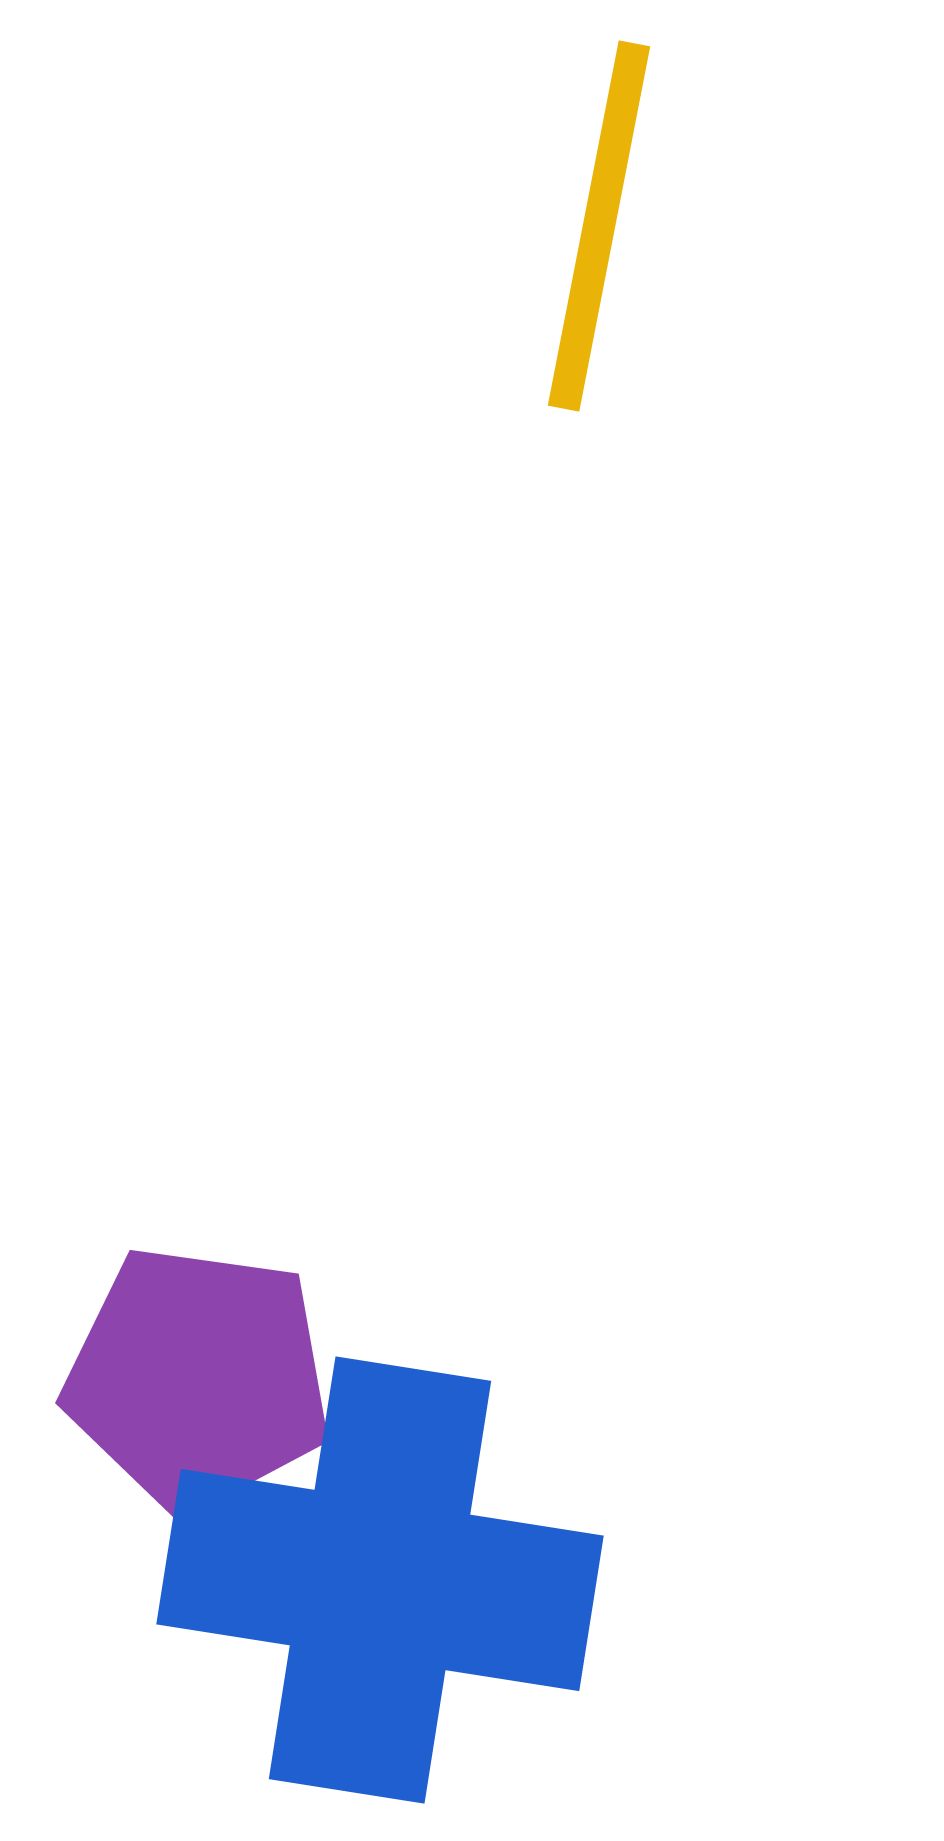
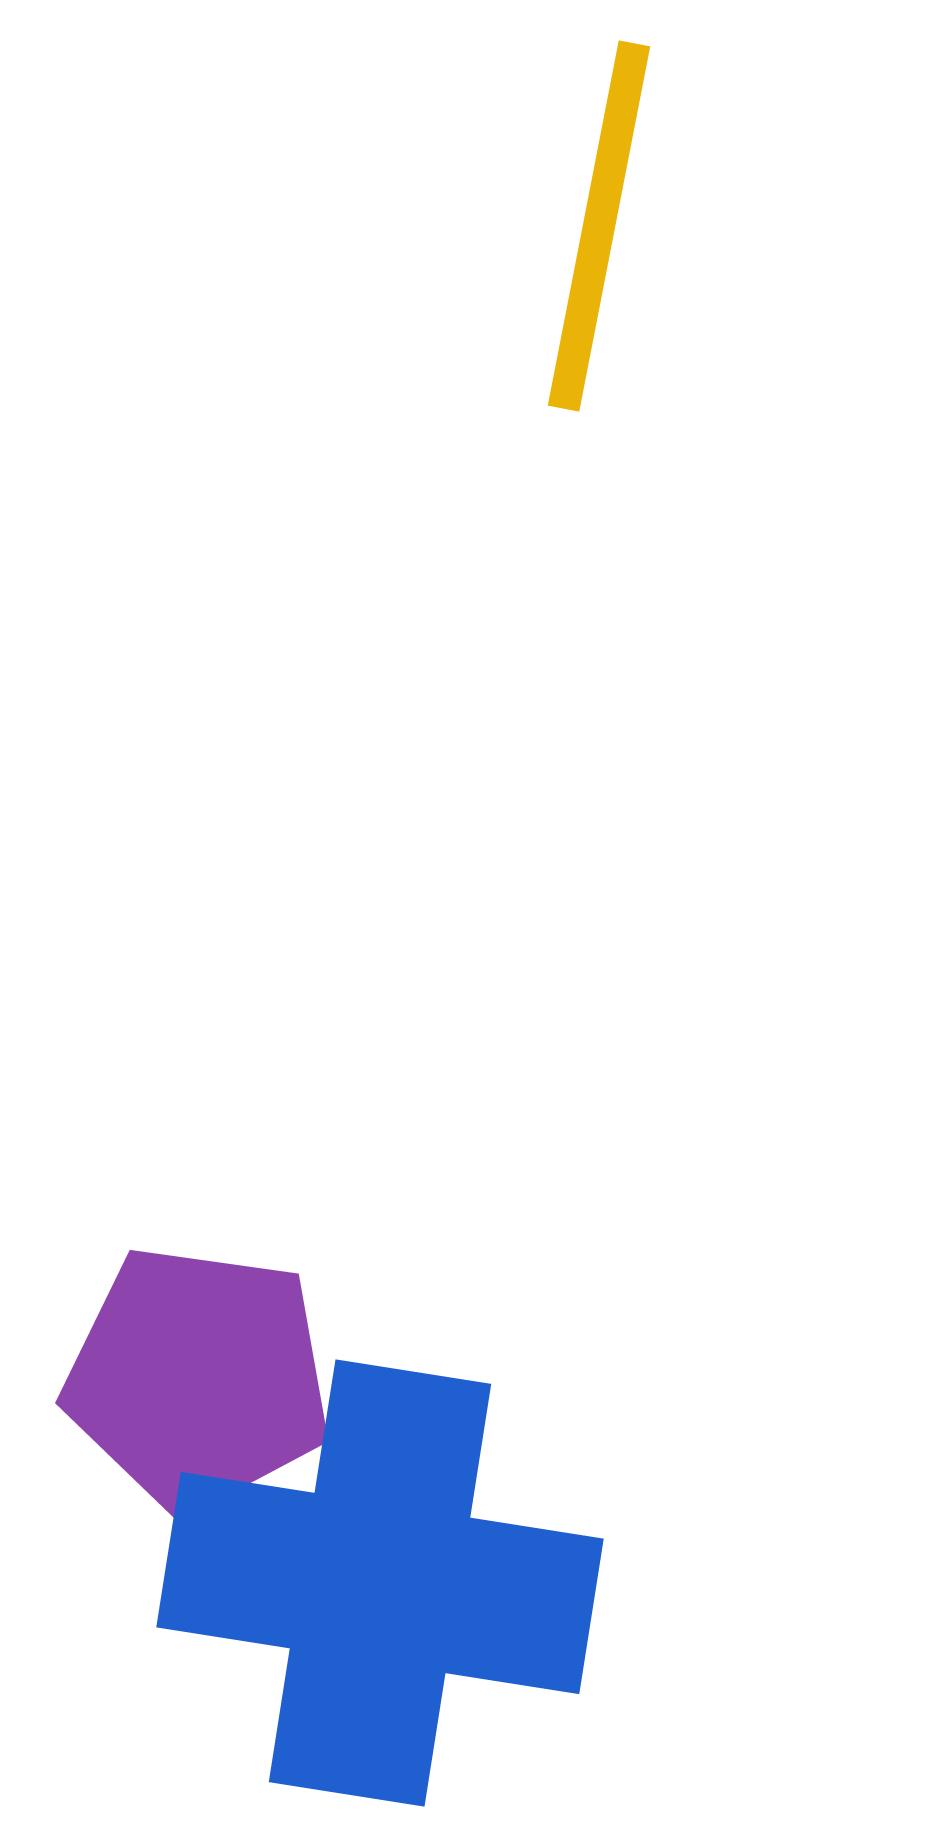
blue cross: moved 3 px down
